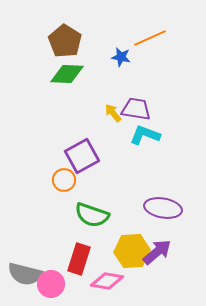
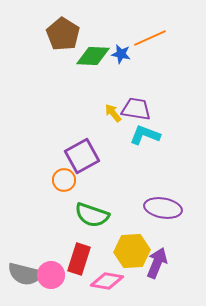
brown pentagon: moved 2 px left, 7 px up
blue star: moved 3 px up
green diamond: moved 26 px right, 18 px up
purple arrow: moved 11 px down; rotated 28 degrees counterclockwise
pink circle: moved 9 px up
